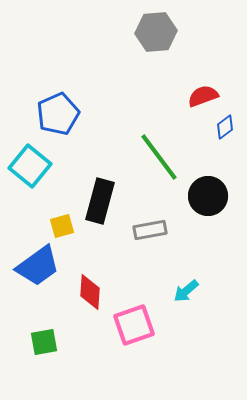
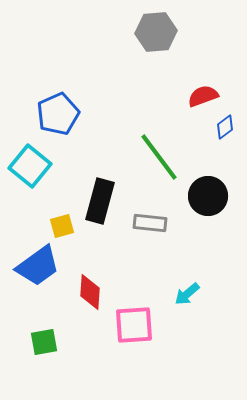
gray rectangle: moved 7 px up; rotated 16 degrees clockwise
cyan arrow: moved 1 px right, 3 px down
pink square: rotated 15 degrees clockwise
